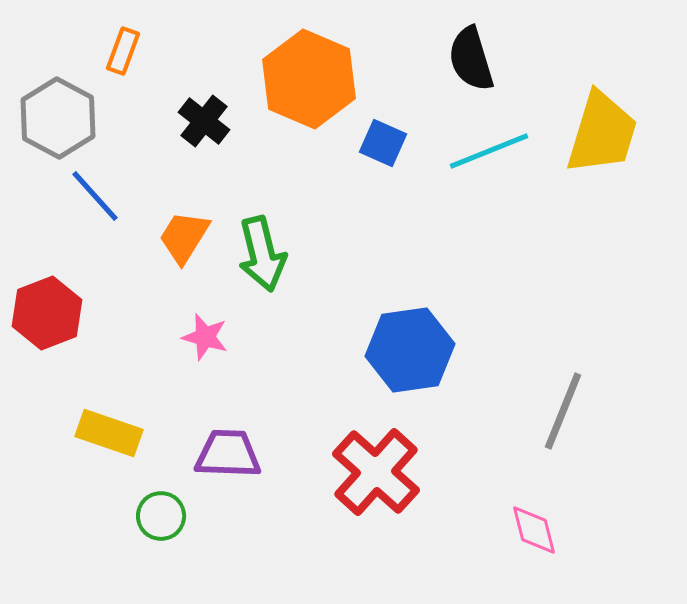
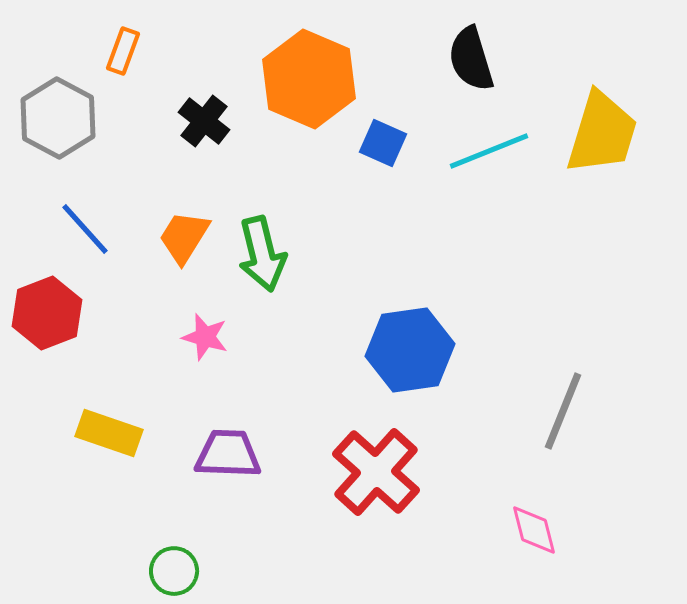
blue line: moved 10 px left, 33 px down
green circle: moved 13 px right, 55 px down
